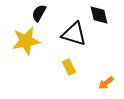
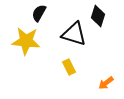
black diamond: moved 1 px left, 1 px down; rotated 30 degrees clockwise
yellow star: rotated 16 degrees clockwise
